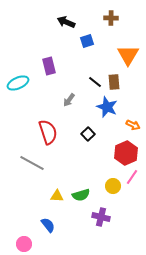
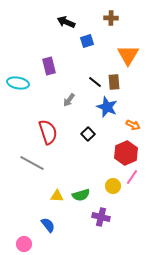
cyan ellipse: rotated 35 degrees clockwise
